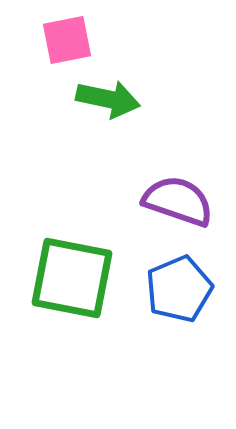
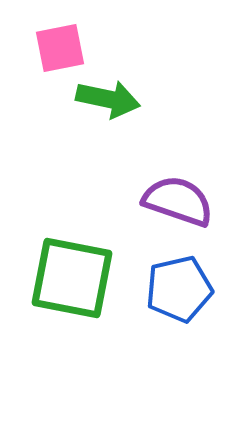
pink square: moved 7 px left, 8 px down
blue pentagon: rotated 10 degrees clockwise
